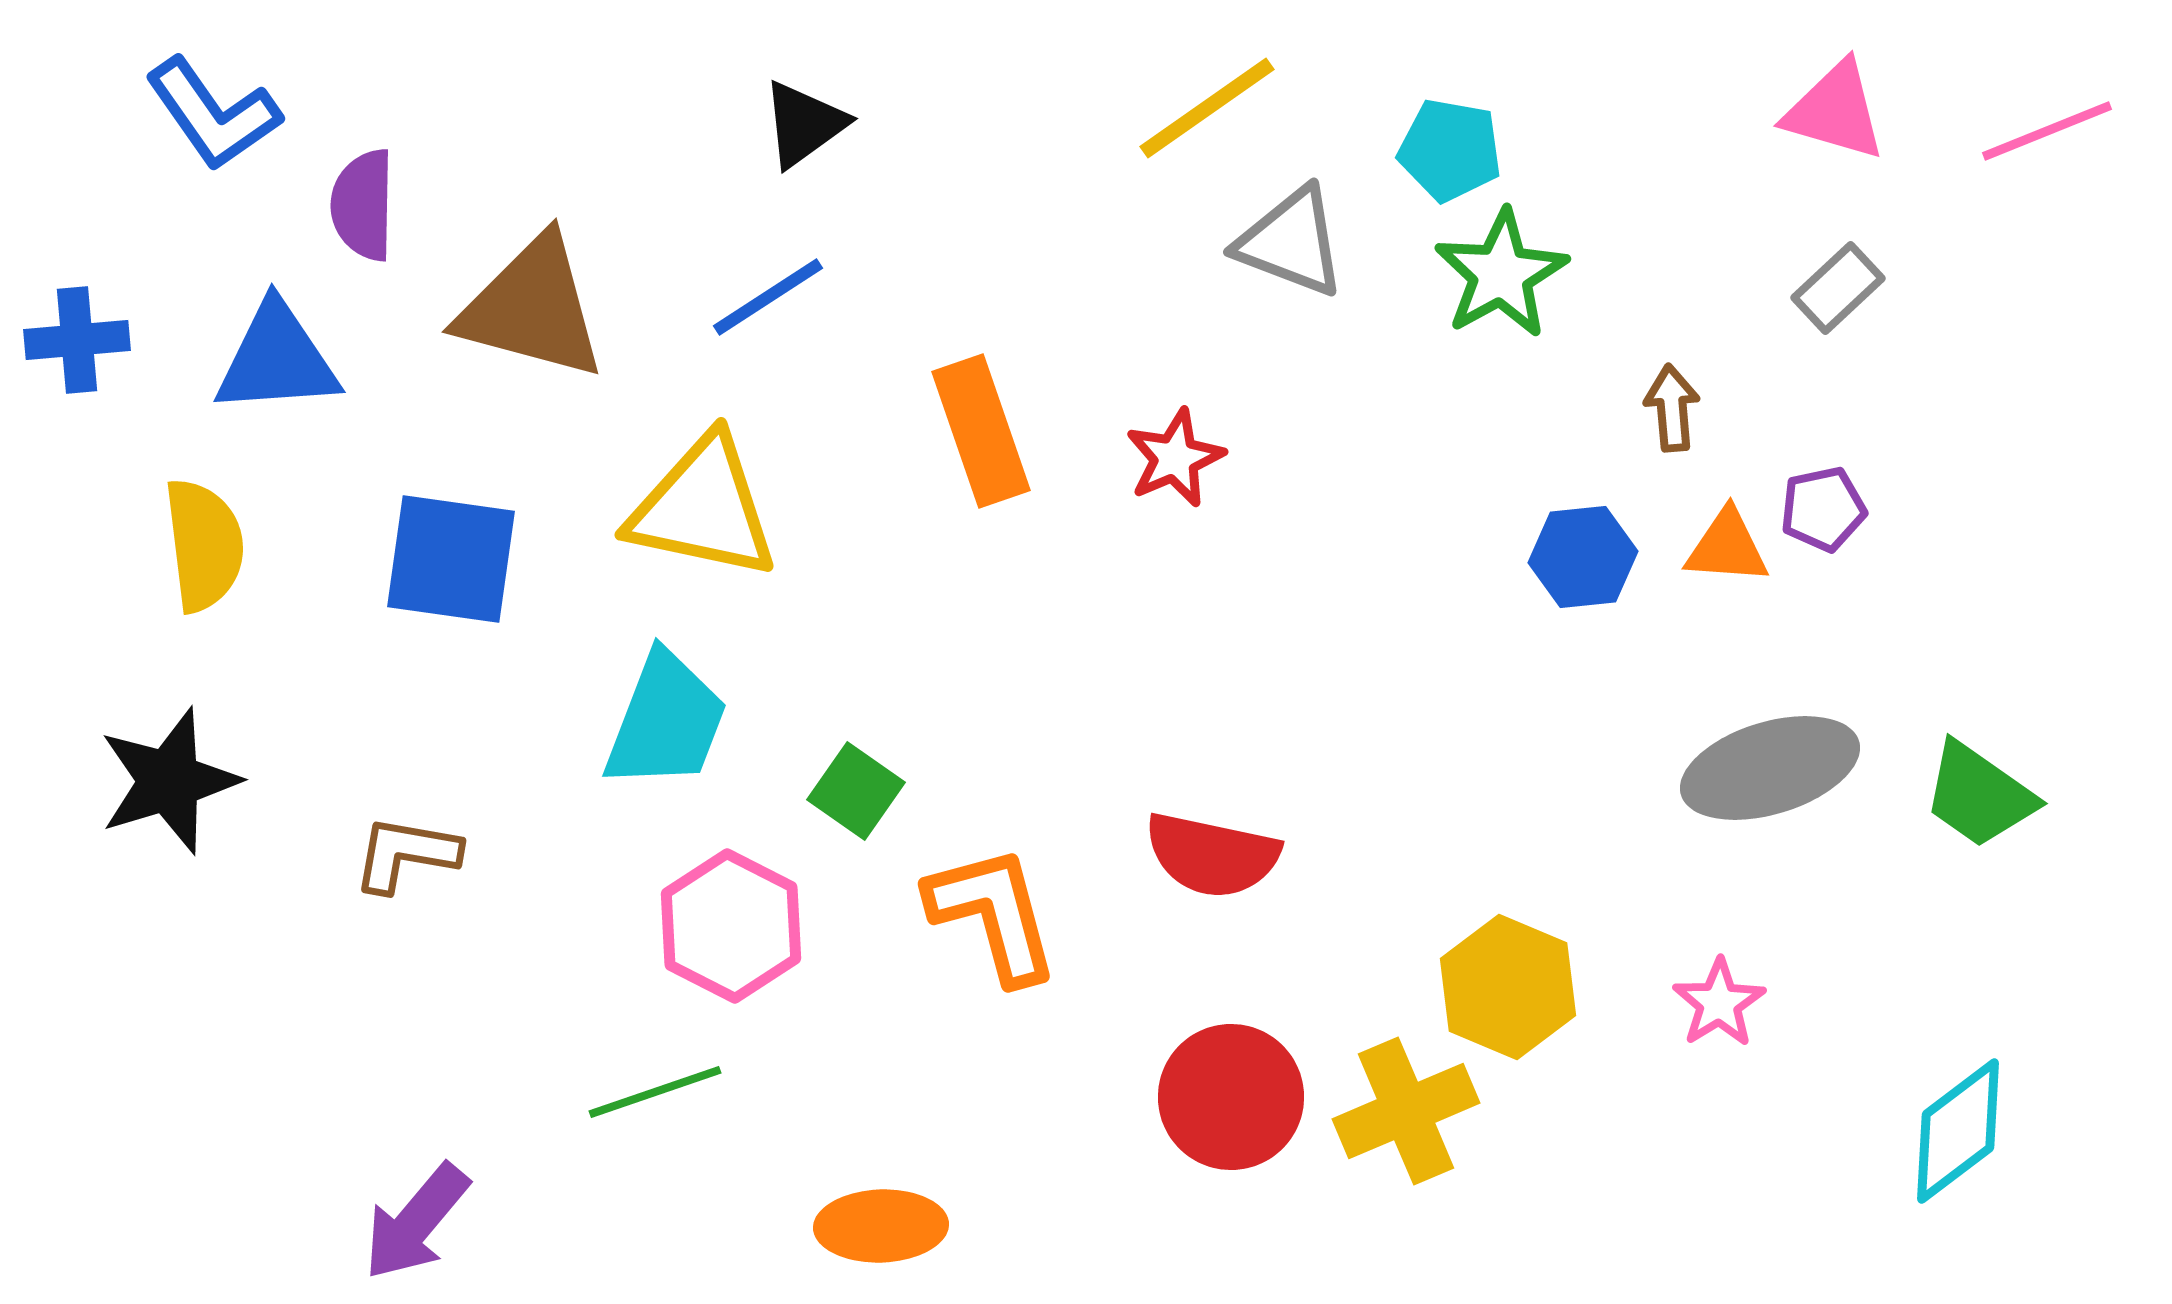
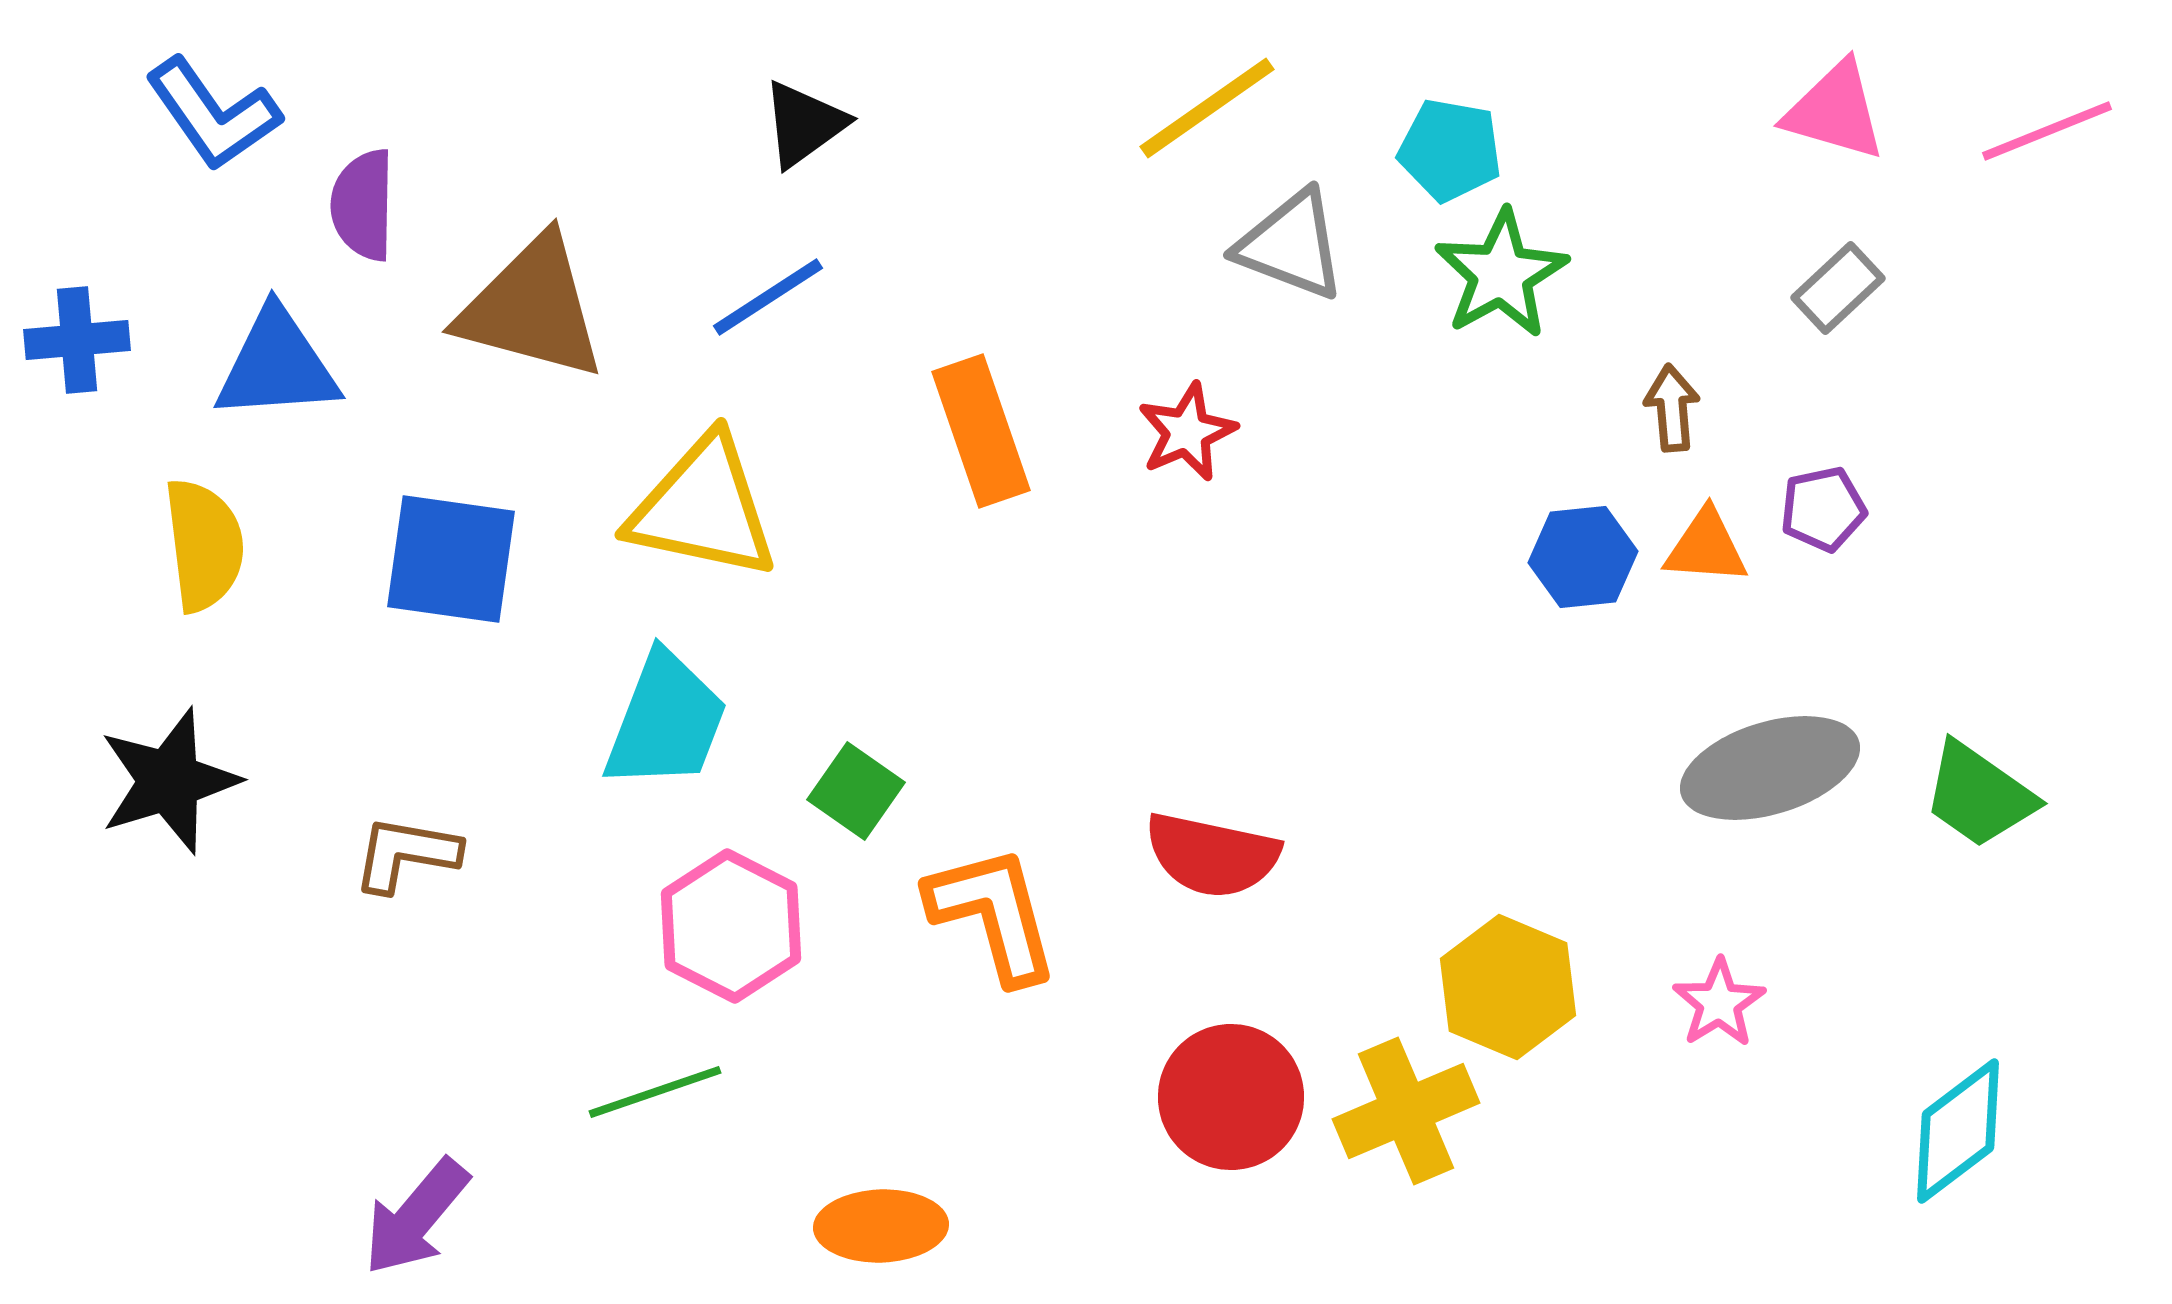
gray triangle: moved 3 px down
blue triangle: moved 6 px down
red star: moved 12 px right, 26 px up
orange triangle: moved 21 px left
purple arrow: moved 5 px up
